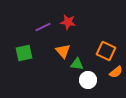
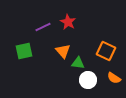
red star: rotated 21 degrees clockwise
green square: moved 2 px up
green triangle: moved 1 px right, 1 px up
orange semicircle: moved 2 px left, 6 px down; rotated 72 degrees clockwise
